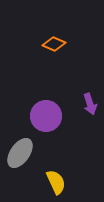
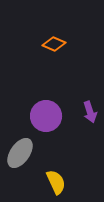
purple arrow: moved 8 px down
